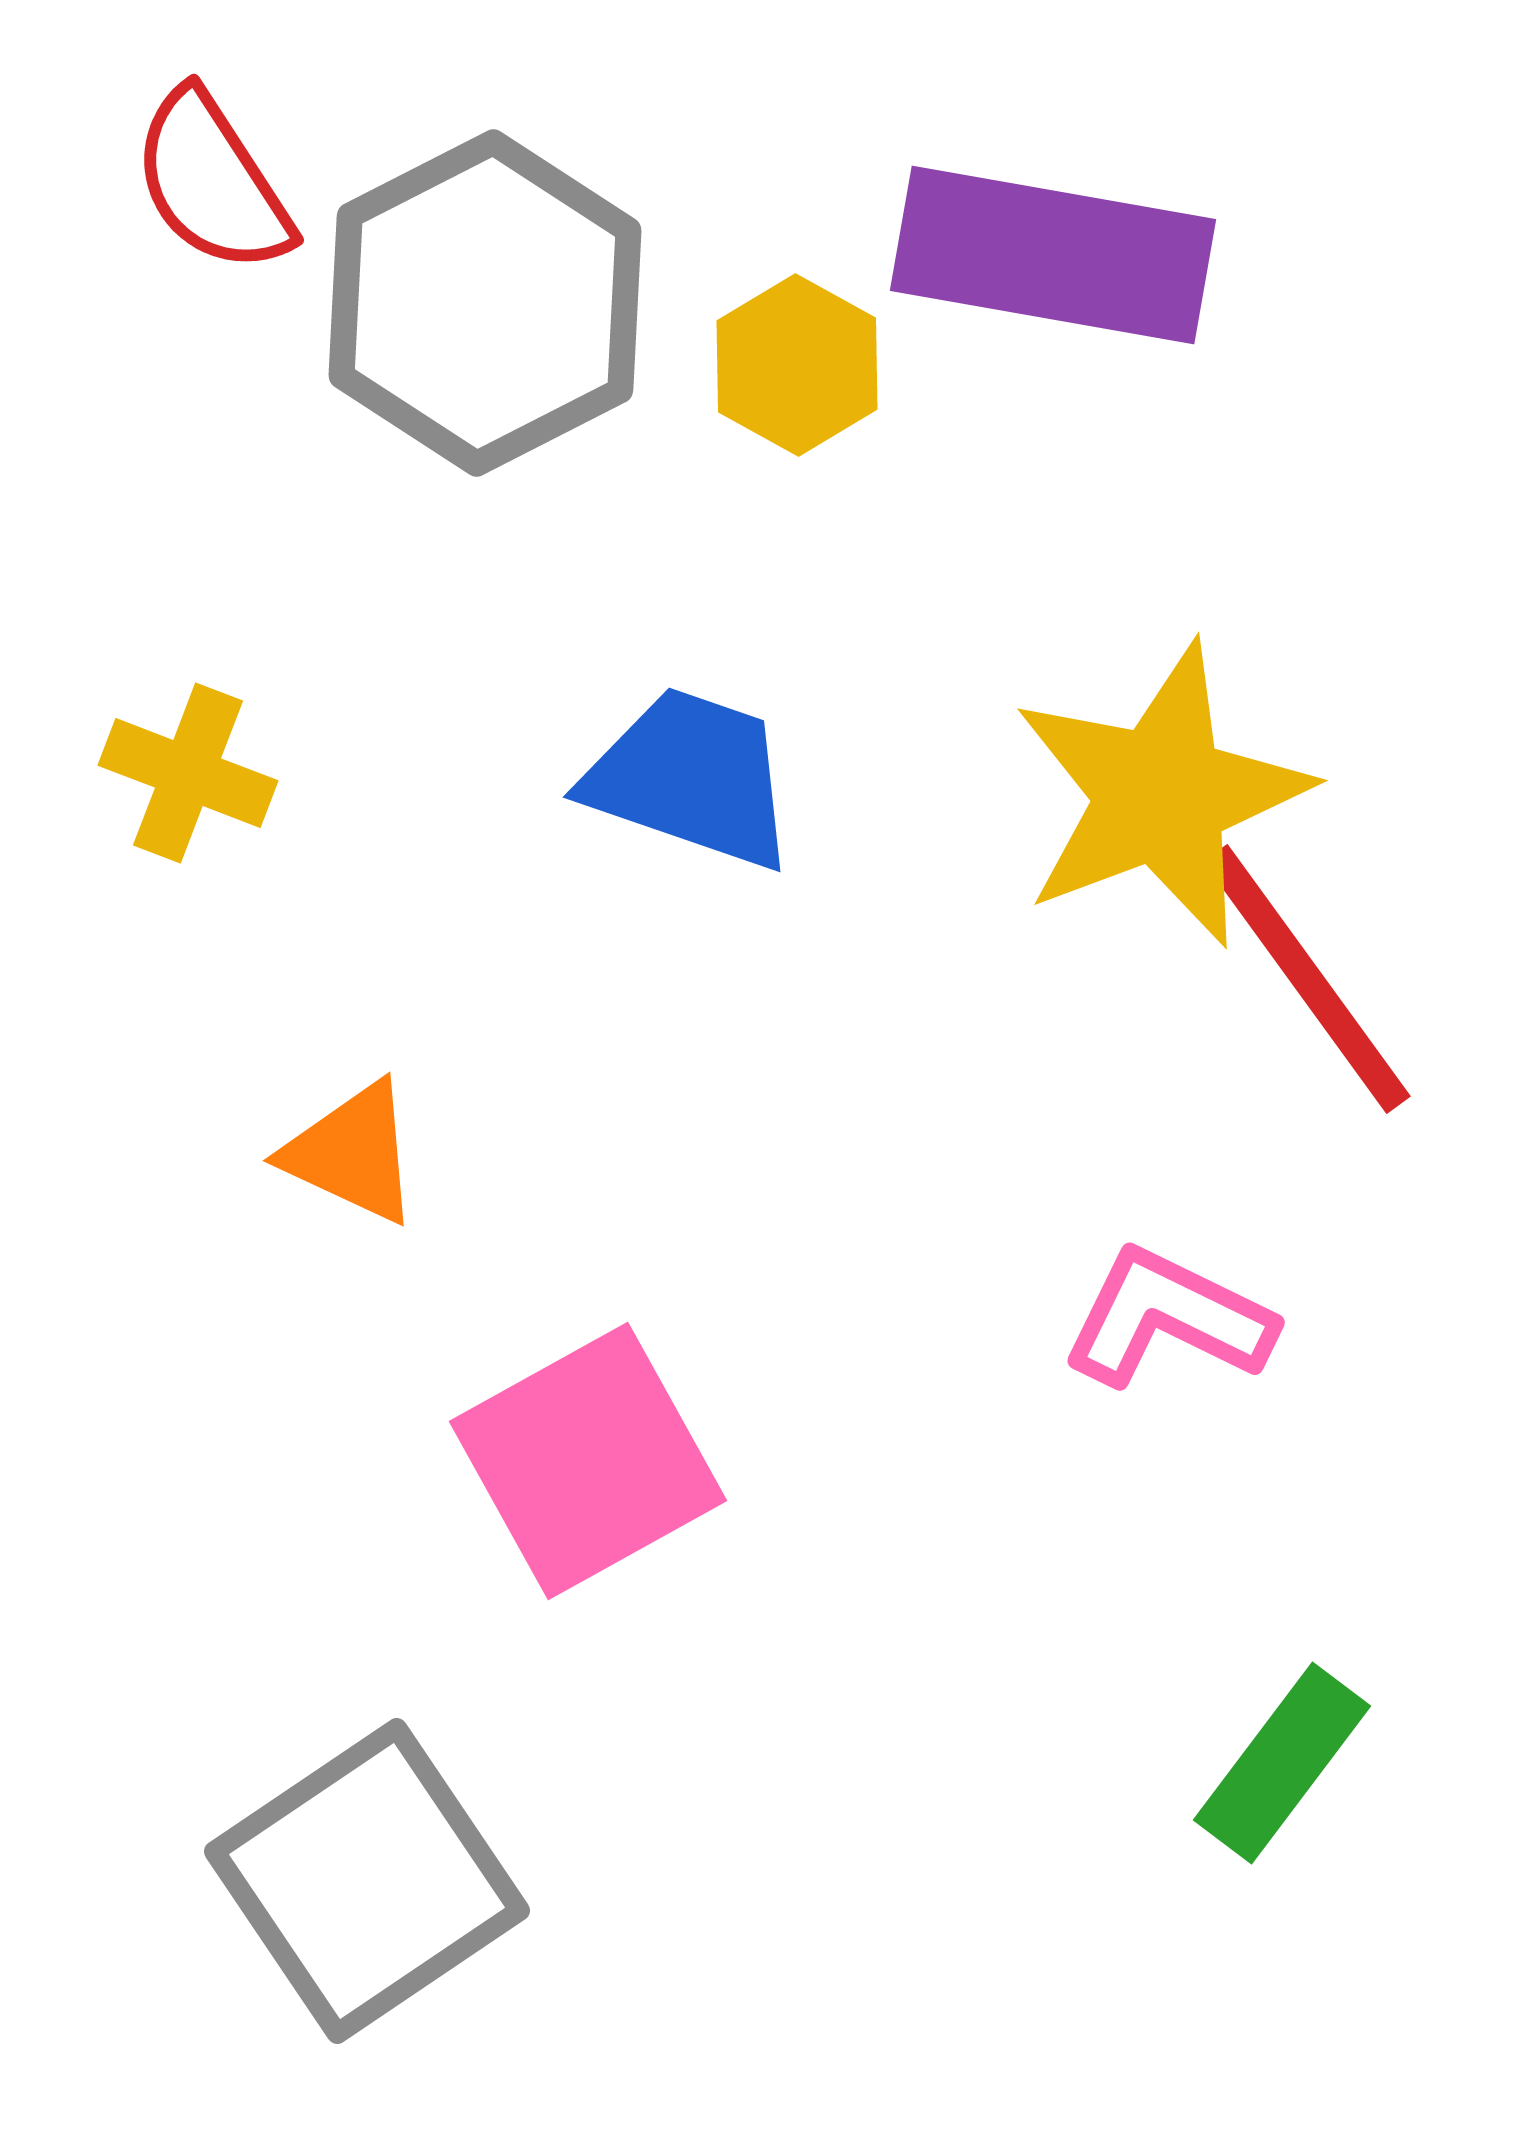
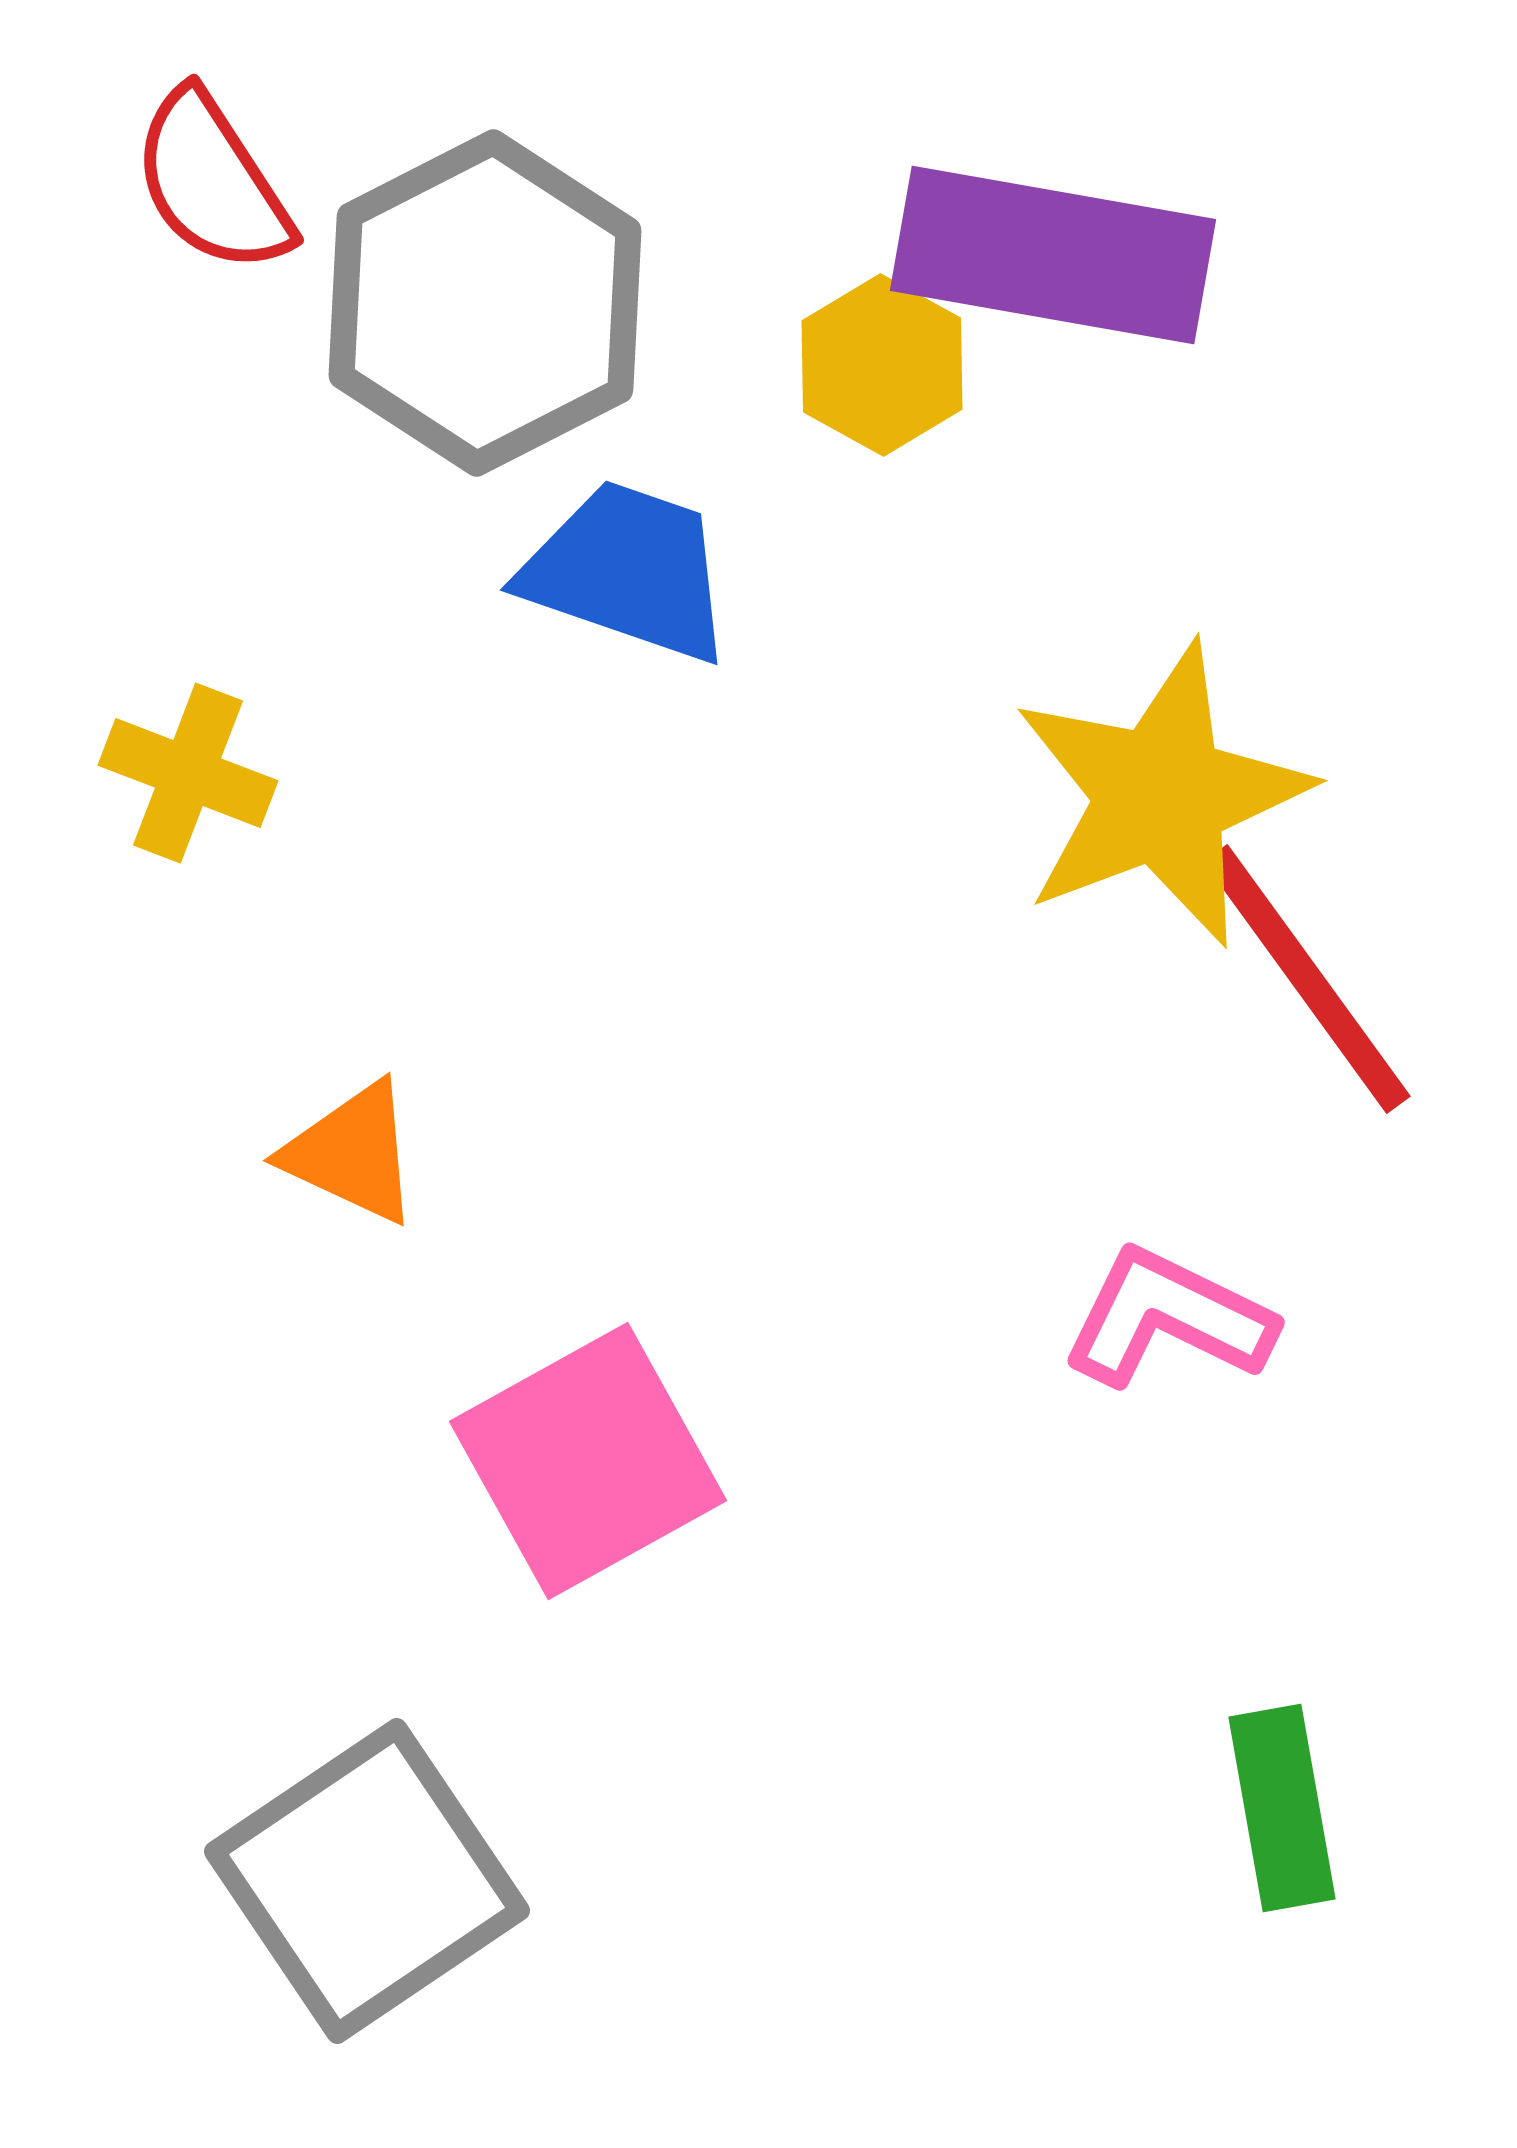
yellow hexagon: moved 85 px right
blue trapezoid: moved 63 px left, 207 px up
green rectangle: moved 45 px down; rotated 47 degrees counterclockwise
